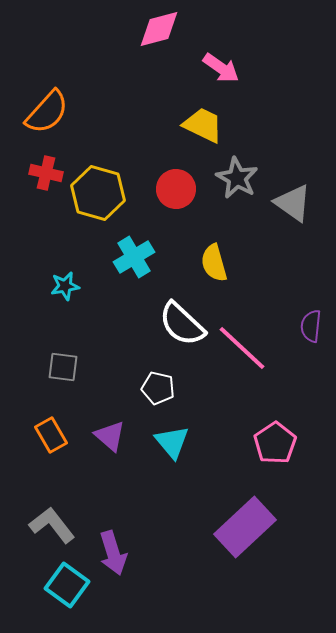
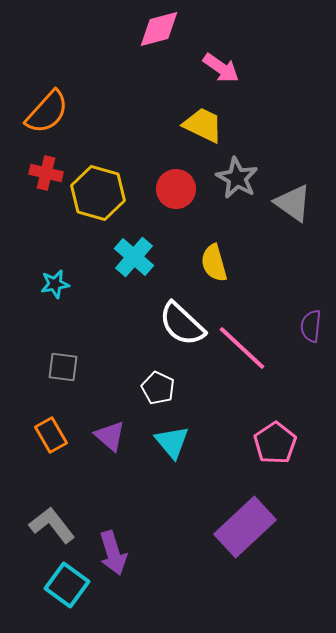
cyan cross: rotated 18 degrees counterclockwise
cyan star: moved 10 px left, 2 px up
white pentagon: rotated 12 degrees clockwise
